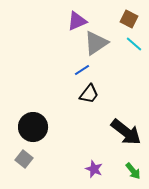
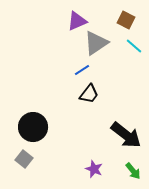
brown square: moved 3 px left, 1 px down
cyan line: moved 2 px down
black arrow: moved 3 px down
